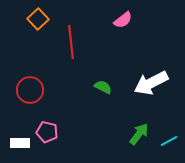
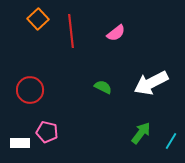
pink semicircle: moved 7 px left, 13 px down
red line: moved 11 px up
green arrow: moved 2 px right, 1 px up
cyan line: moved 2 px right; rotated 30 degrees counterclockwise
